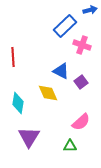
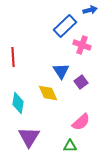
blue triangle: rotated 30 degrees clockwise
